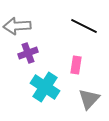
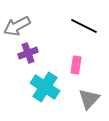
gray arrow: rotated 24 degrees counterclockwise
